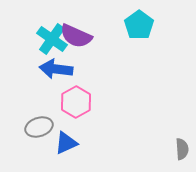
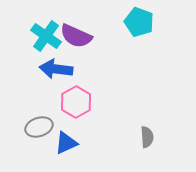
cyan pentagon: moved 3 px up; rotated 16 degrees counterclockwise
cyan cross: moved 6 px left, 3 px up
gray semicircle: moved 35 px left, 12 px up
